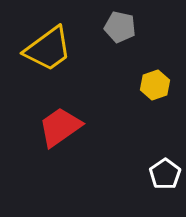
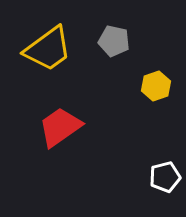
gray pentagon: moved 6 px left, 14 px down
yellow hexagon: moved 1 px right, 1 px down
white pentagon: moved 3 px down; rotated 20 degrees clockwise
